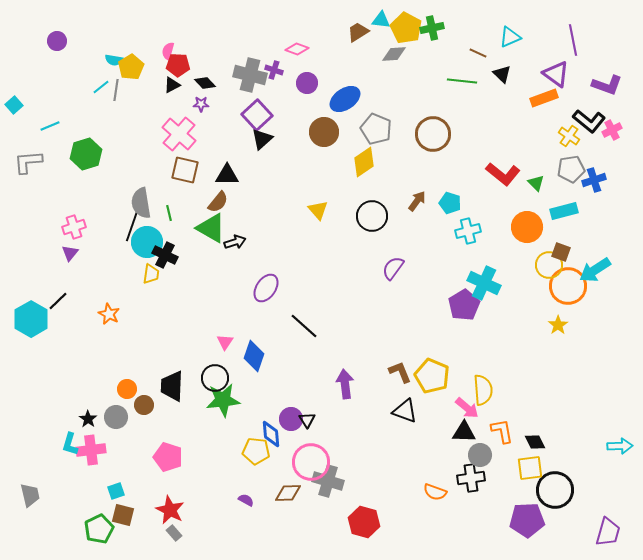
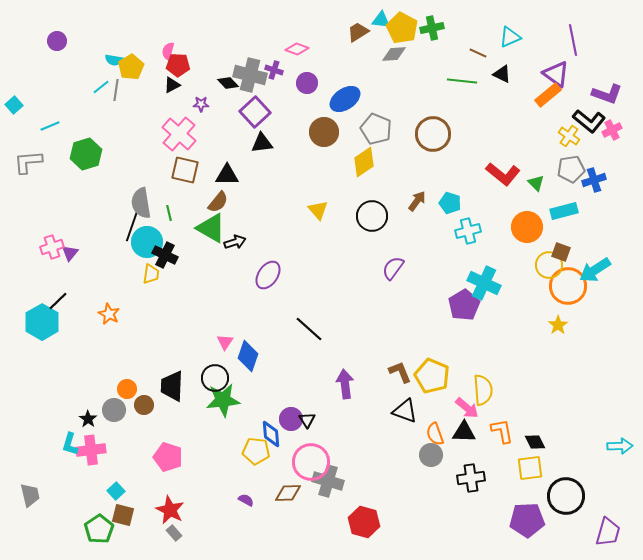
yellow pentagon at (406, 28): moved 4 px left
black triangle at (502, 74): rotated 18 degrees counterclockwise
black diamond at (205, 83): moved 23 px right
purple L-shape at (607, 85): moved 9 px down
orange rectangle at (544, 98): moved 4 px right, 3 px up; rotated 20 degrees counterclockwise
purple square at (257, 115): moved 2 px left, 3 px up
black triangle at (262, 139): moved 4 px down; rotated 35 degrees clockwise
pink cross at (74, 227): moved 22 px left, 20 px down
purple ellipse at (266, 288): moved 2 px right, 13 px up
cyan hexagon at (31, 319): moved 11 px right, 3 px down
black line at (304, 326): moved 5 px right, 3 px down
blue diamond at (254, 356): moved 6 px left
gray circle at (116, 417): moved 2 px left, 7 px up
gray circle at (480, 455): moved 49 px left
black circle at (555, 490): moved 11 px right, 6 px down
cyan square at (116, 491): rotated 24 degrees counterclockwise
orange semicircle at (435, 492): moved 58 px up; rotated 50 degrees clockwise
green pentagon at (99, 529): rotated 8 degrees counterclockwise
